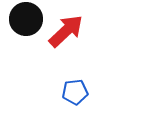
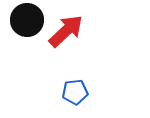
black circle: moved 1 px right, 1 px down
